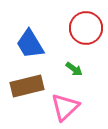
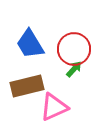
red circle: moved 12 px left, 21 px down
green arrow: rotated 84 degrees counterclockwise
pink triangle: moved 11 px left; rotated 20 degrees clockwise
